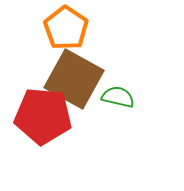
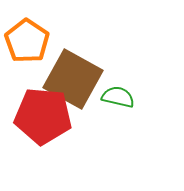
orange pentagon: moved 39 px left, 13 px down
brown square: moved 1 px left
